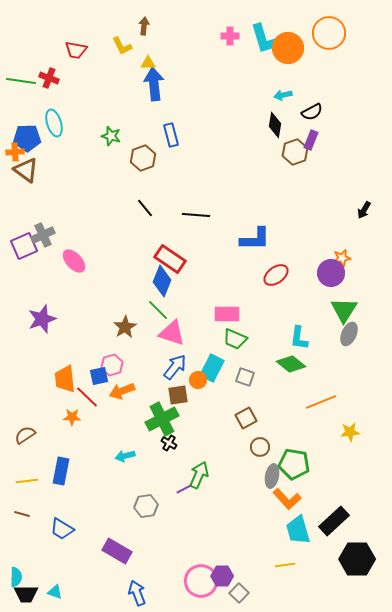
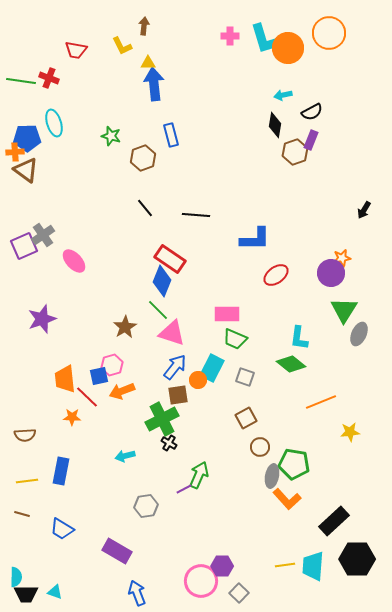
gray cross at (43, 235): rotated 10 degrees counterclockwise
gray ellipse at (349, 334): moved 10 px right
brown semicircle at (25, 435): rotated 150 degrees counterclockwise
cyan trapezoid at (298, 530): moved 15 px right, 36 px down; rotated 20 degrees clockwise
purple hexagon at (222, 576): moved 10 px up
